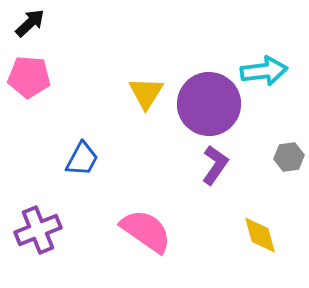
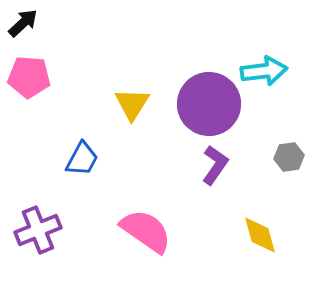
black arrow: moved 7 px left
yellow triangle: moved 14 px left, 11 px down
